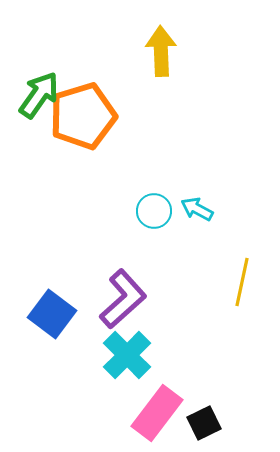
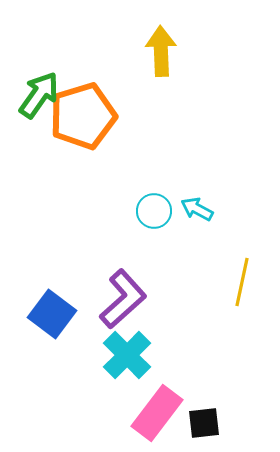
black square: rotated 20 degrees clockwise
